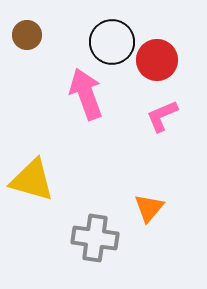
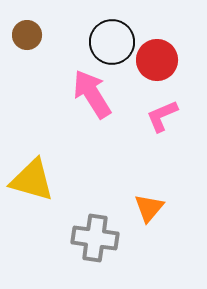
pink arrow: moved 6 px right; rotated 12 degrees counterclockwise
